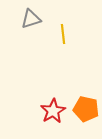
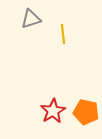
orange pentagon: moved 3 px down
